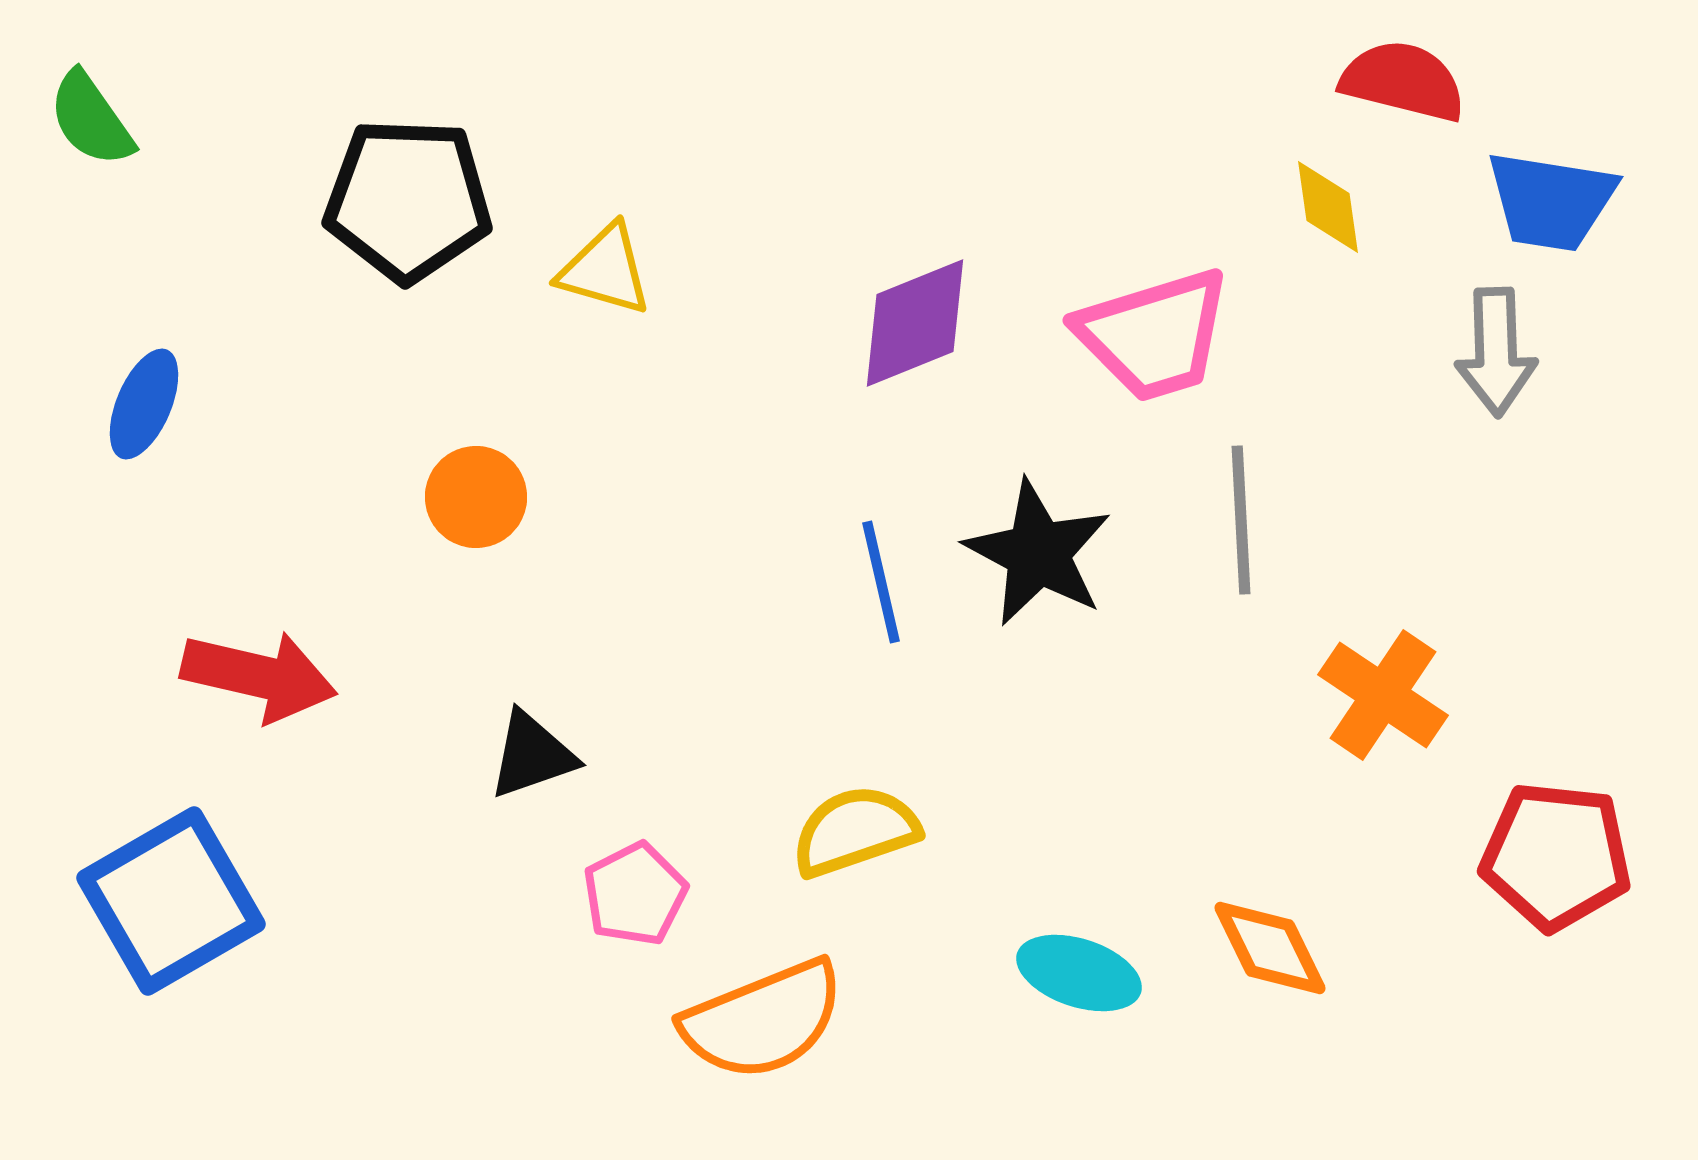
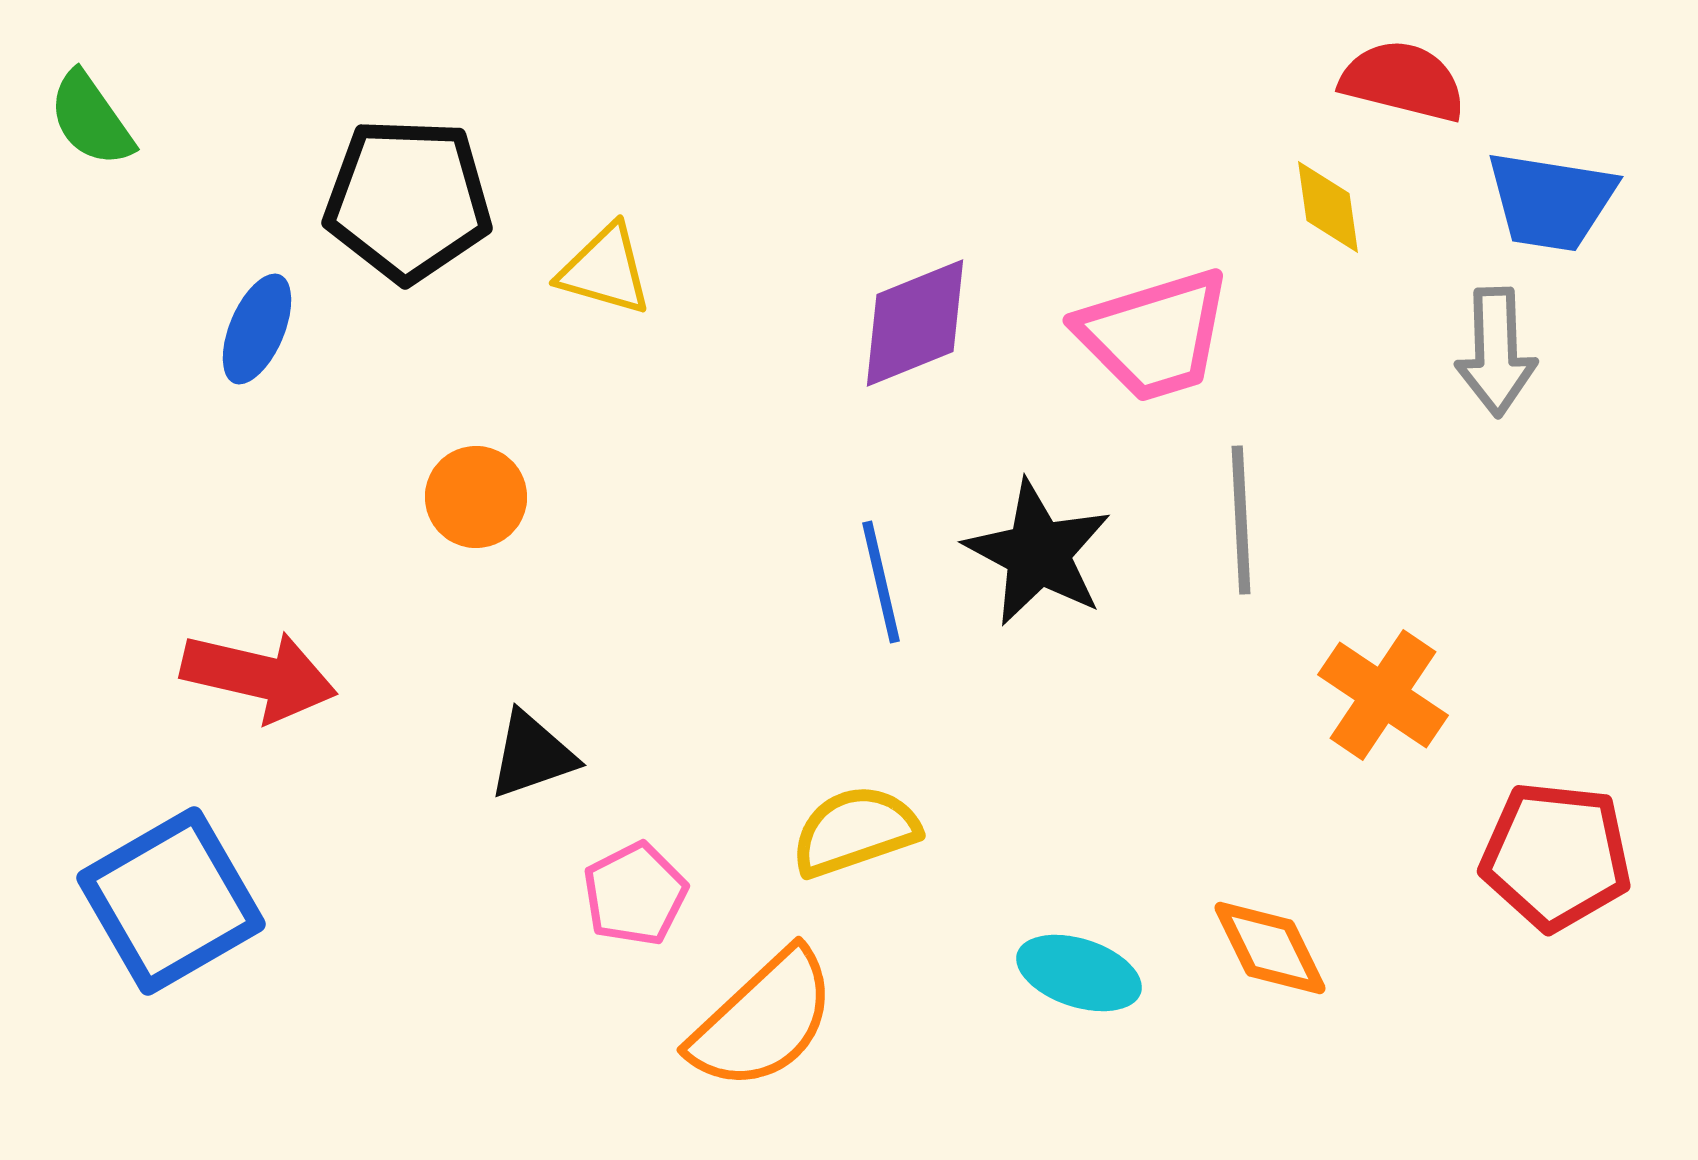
blue ellipse: moved 113 px right, 75 px up
orange semicircle: rotated 21 degrees counterclockwise
